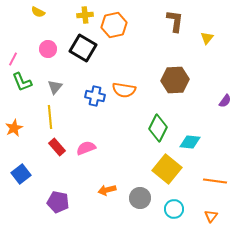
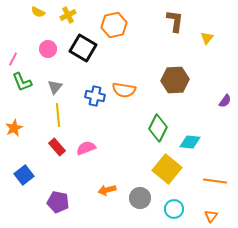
yellow cross: moved 17 px left; rotated 21 degrees counterclockwise
yellow line: moved 8 px right, 2 px up
blue square: moved 3 px right, 1 px down
